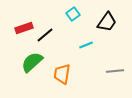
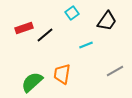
cyan square: moved 1 px left, 1 px up
black trapezoid: moved 1 px up
green semicircle: moved 20 px down
gray line: rotated 24 degrees counterclockwise
